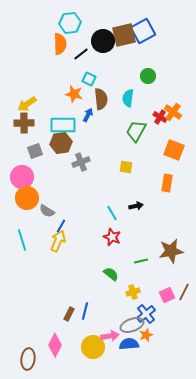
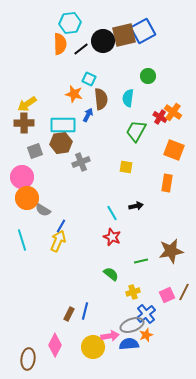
black line at (81, 54): moved 5 px up
gray semicircle at (47, 211): moved 4 px left, 1 px up
